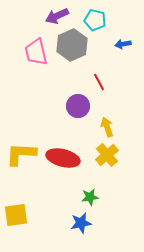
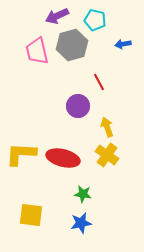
gray hexagon: rotated 8 degrees clockwise
pink trapezoid: moved 1 px right, 1 px up
yellow cross: rotated 15 degrees counterclockwise
green star: moved 7 px left, 3 px up; rotated 18 degrees clockwise
yellow square: moved 15 px right; rotated 15 degrees clockwise
